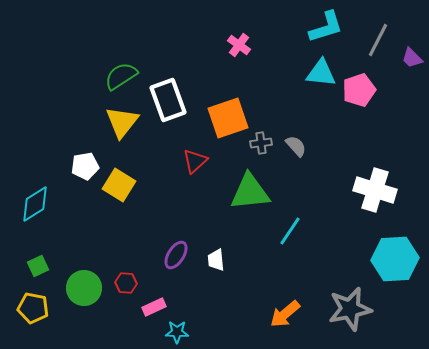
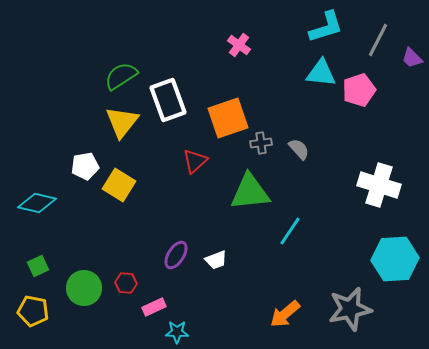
gray semicircle: moved 3 px right, 3 px down
white cross: moved 4 px right, 5 px up
cyan diamond: moved 2 px right, 1 px up; rotated 45 degrees clockwise
white trapezoid: rotated 105 degrees counterclockwise
yellow pentagon: moved 3 px down
